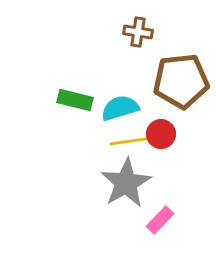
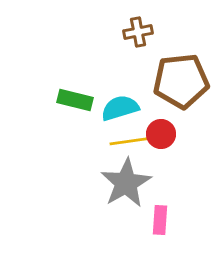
brown cross: rotated 20 degrees counterclockwise
pink rectangle: rotated 40 degrees counterclockwise
